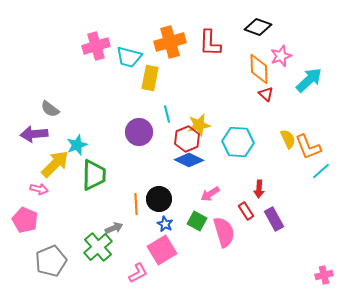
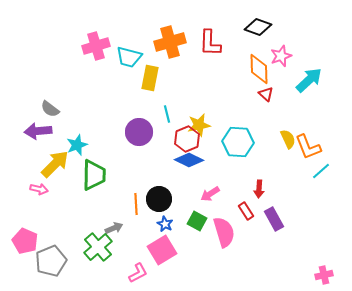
purple arrow at (34, 134): moved 4 px right, 3 px up
pink pentagon at (25, 220): moved 21 px down
